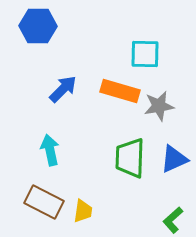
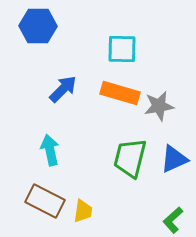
cyan square: moved 23 px left, 5 px up
orange rectangle: moved 2 px down
green trapezoid: rotated 12 degrees clockwise
brown rectangle: moved 1 px right, 1 px up
